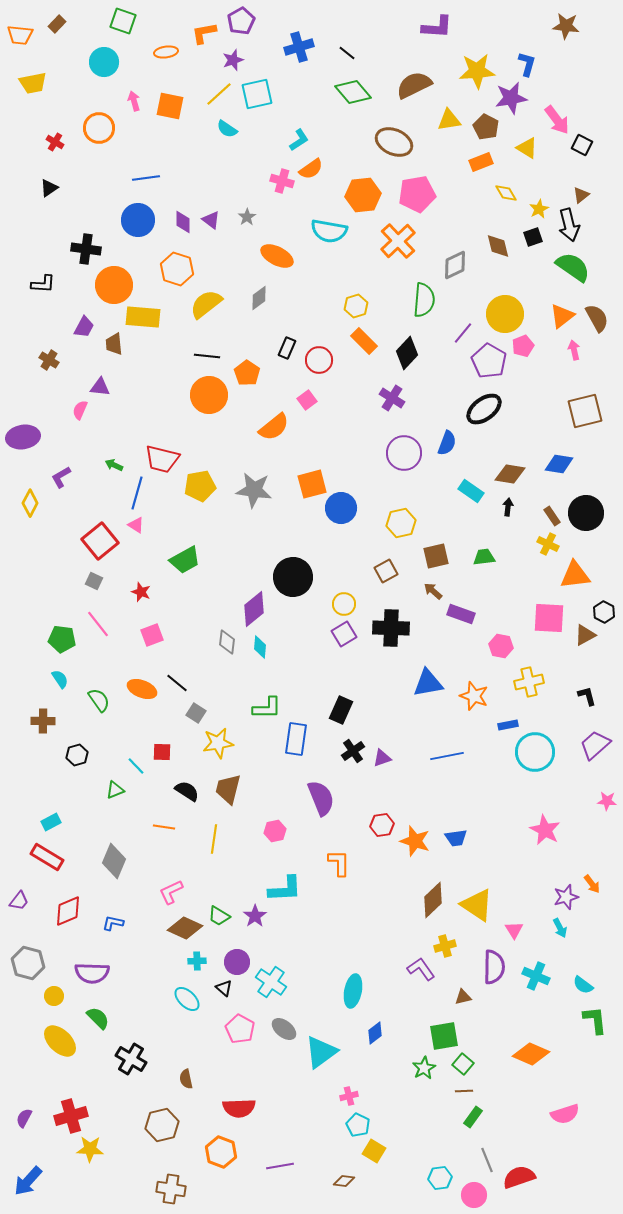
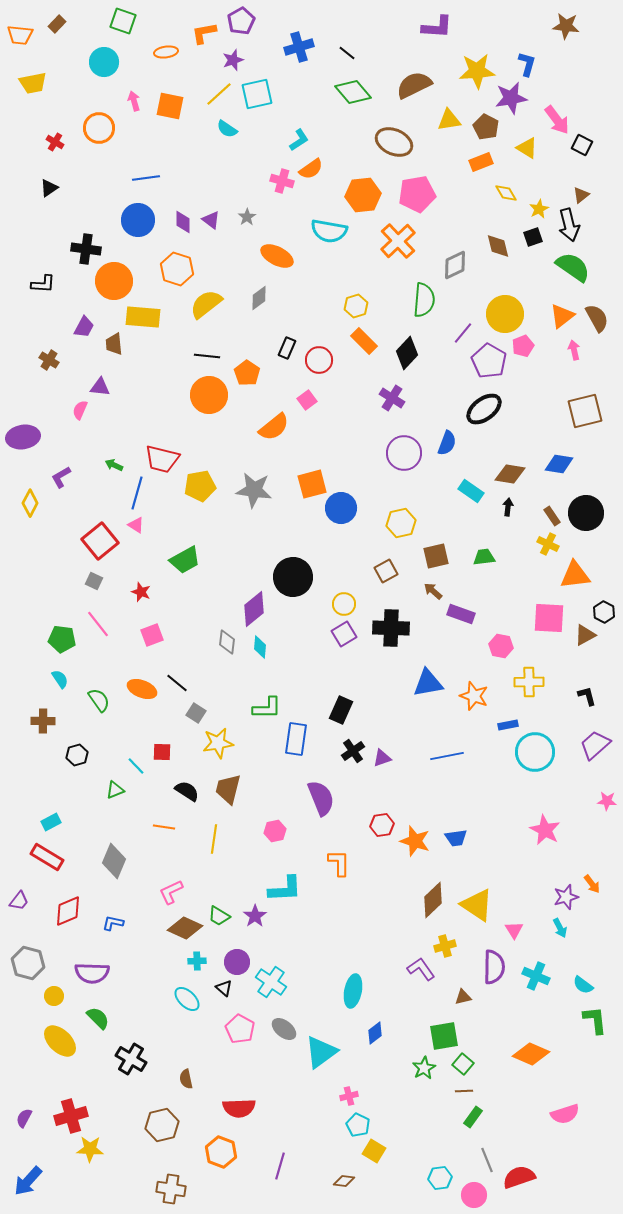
orange circle at (114, 285): moved 4 px up
yellow cross at (529, 682): rotated 12 degrees clockwise
purple line at (280, 1166): rotated 64 degrees counterclockwise
